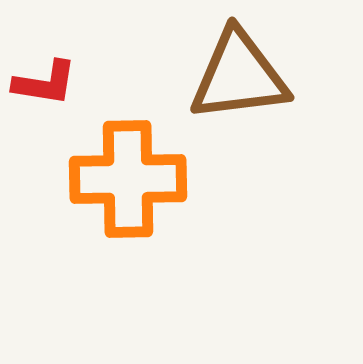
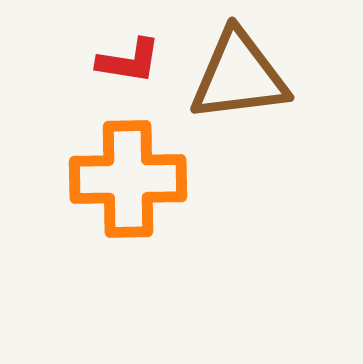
red L-shape: moved 84 px right, 22 px up
